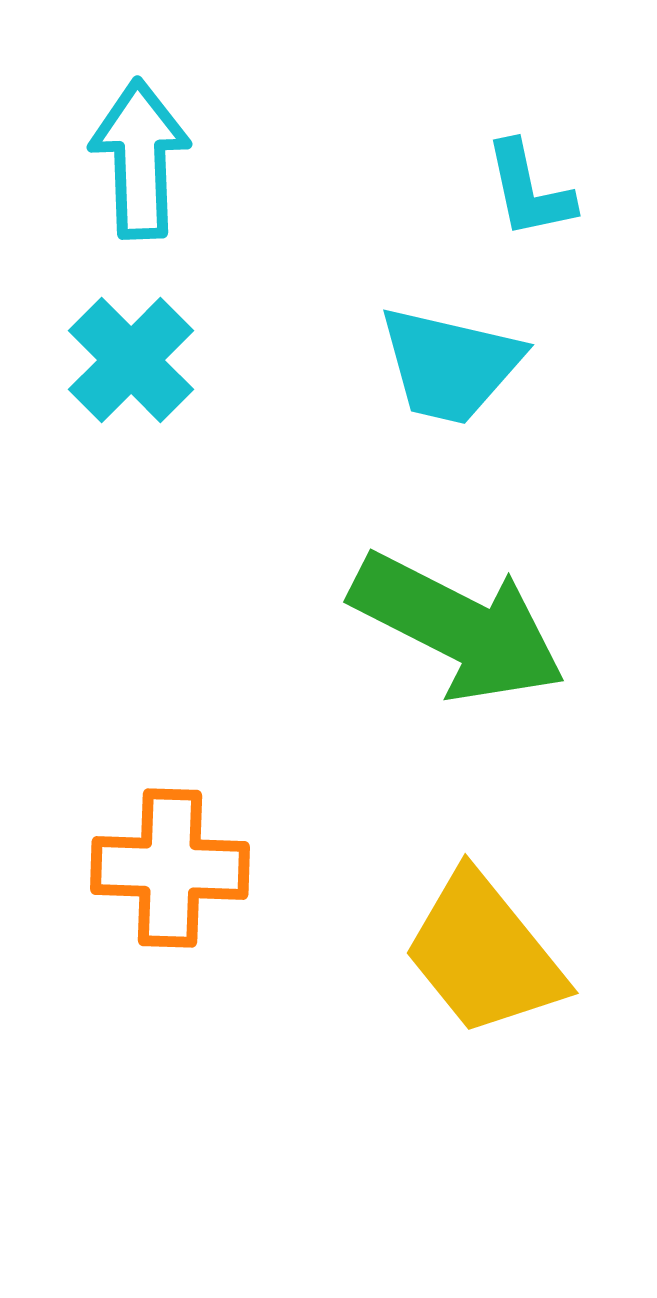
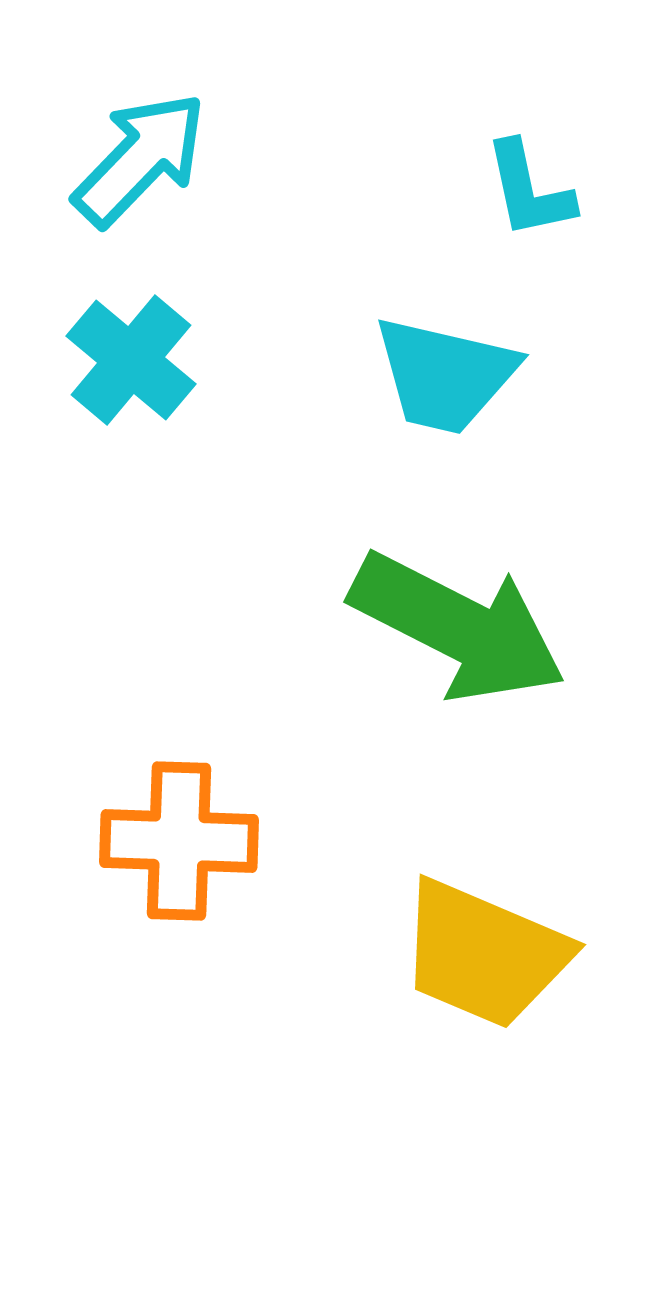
cyan arrow: rotated 46 degrees clockwise
cyan cross: rotated 5 degrees counterclockwise
cyan trapezoid: moved 5 px left, 10 px down
orange cross: moved 9 px right, 27 px up
yellow trapezoid: rotated 28 degrees counterclockwise
